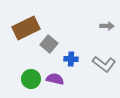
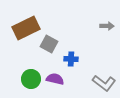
gray square: rotated 12 degrees counterclockwise
gray L-shape: moved 19 px down
